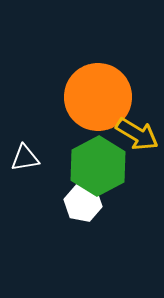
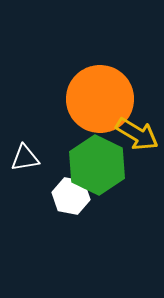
orange circle: moved 2 px right, 2 px down
green hexagon: moved 1 px left, 1 px up; rotated 6 degrees counterclockwise
white hexagon: moved 12 px left, 7 px up
